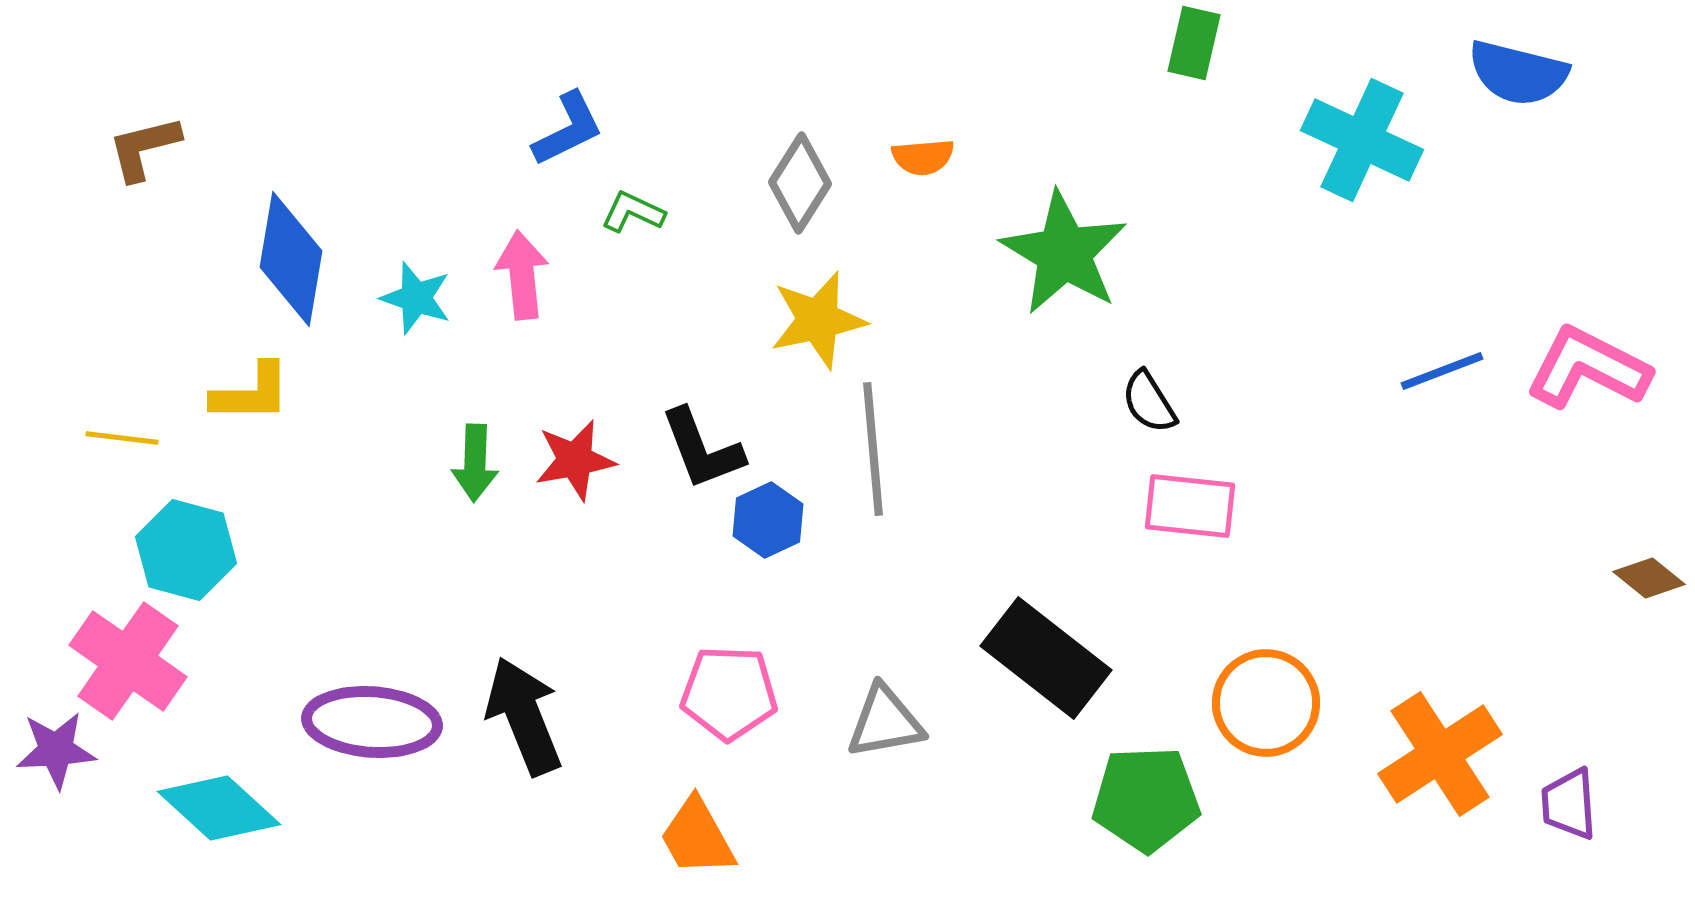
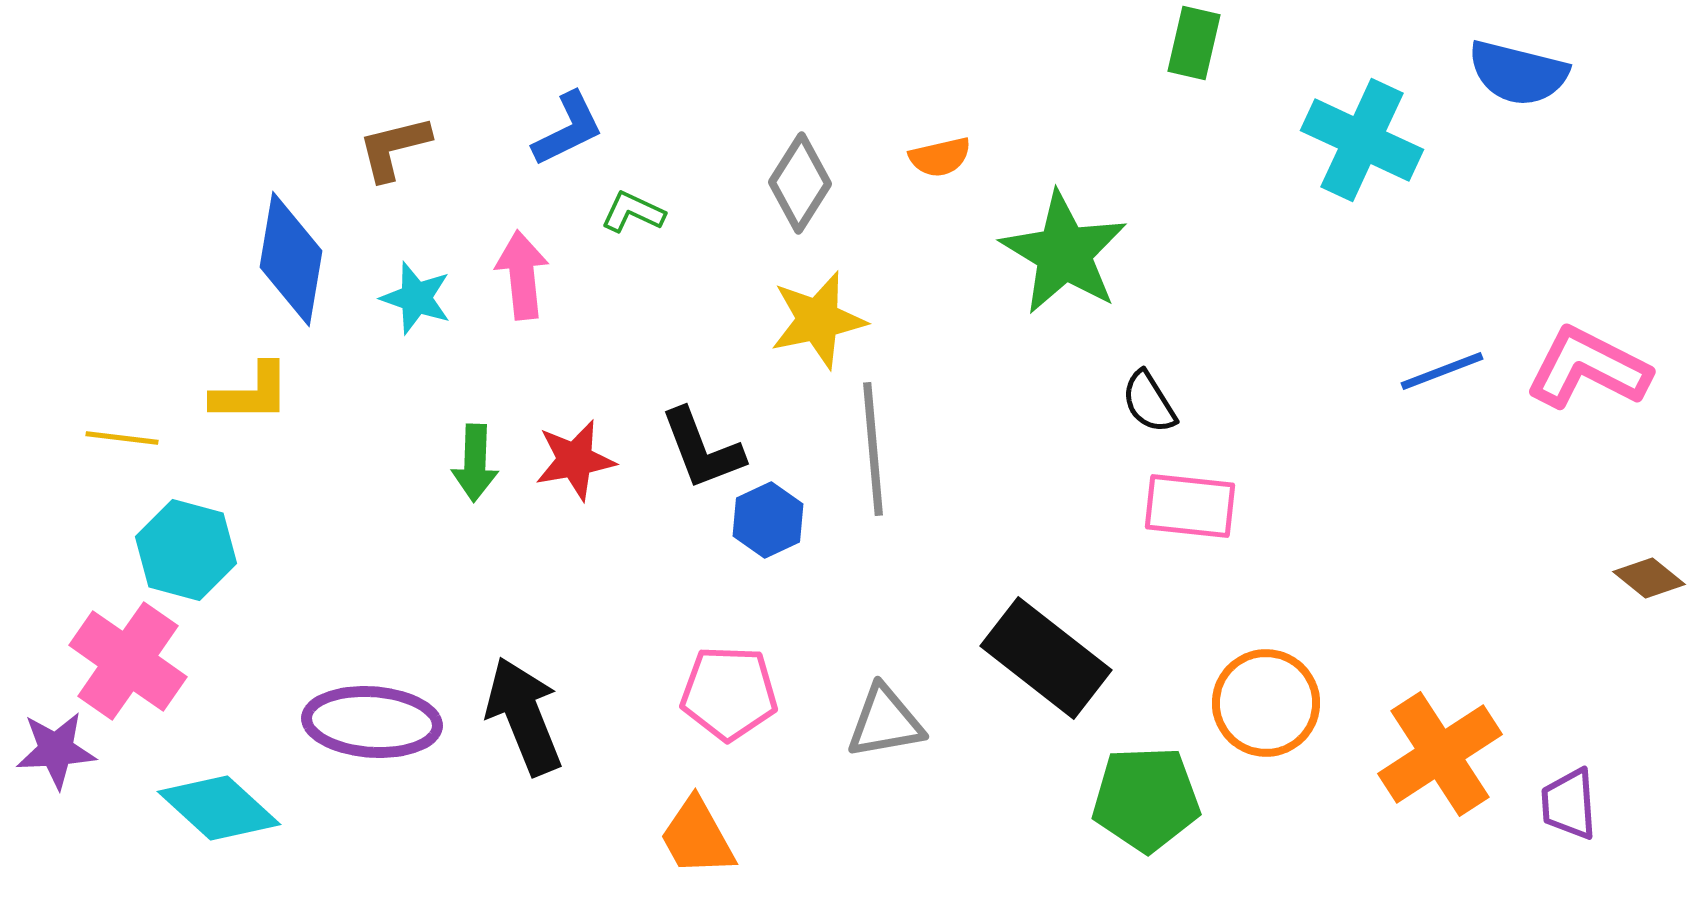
brown L-shape: moved 250 px right
orange semicircle: moved 17 px right; rotated 8 degrees counterclockwise
